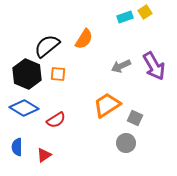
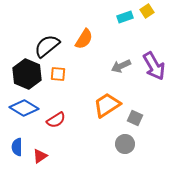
yellow square: moved 2 px right, 1 px up
gray circle: moved 1 px left, 1 px down
red triangle: moved 4 px left, 1 px down
